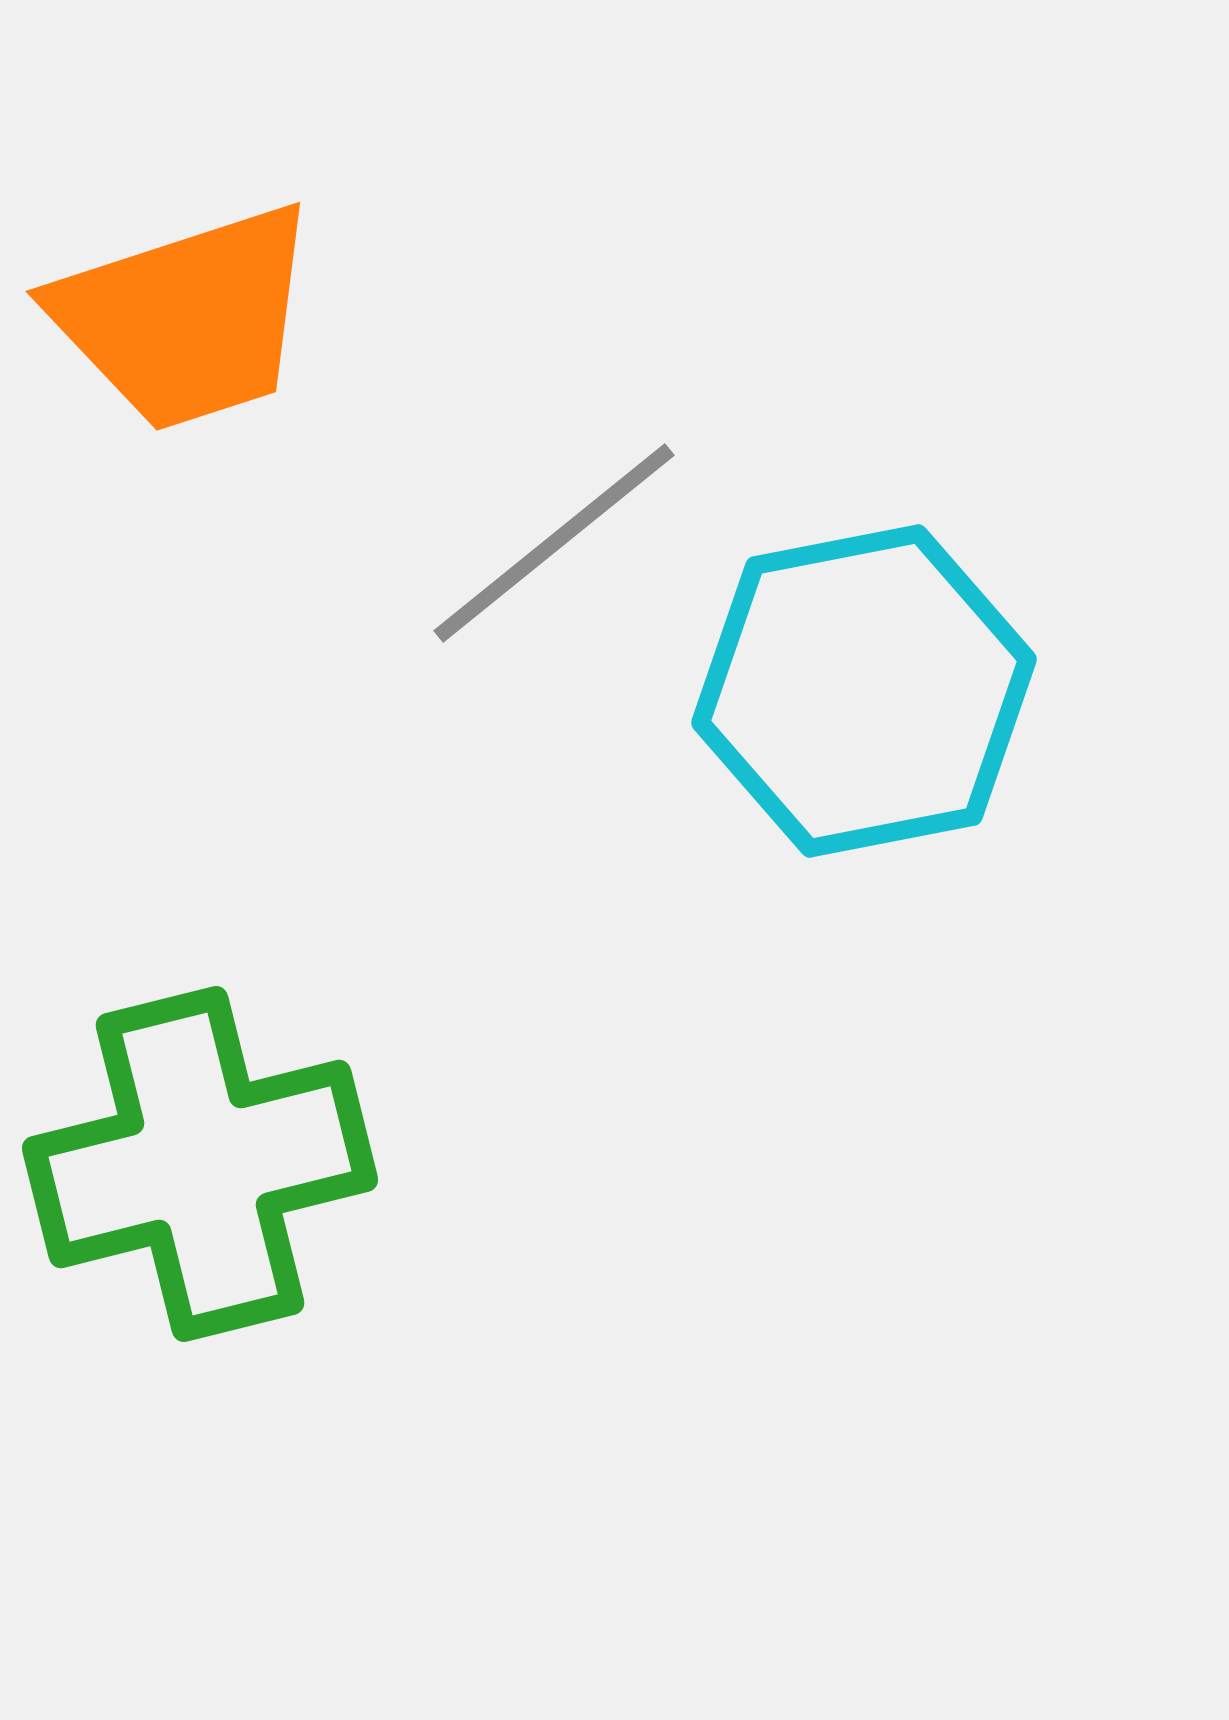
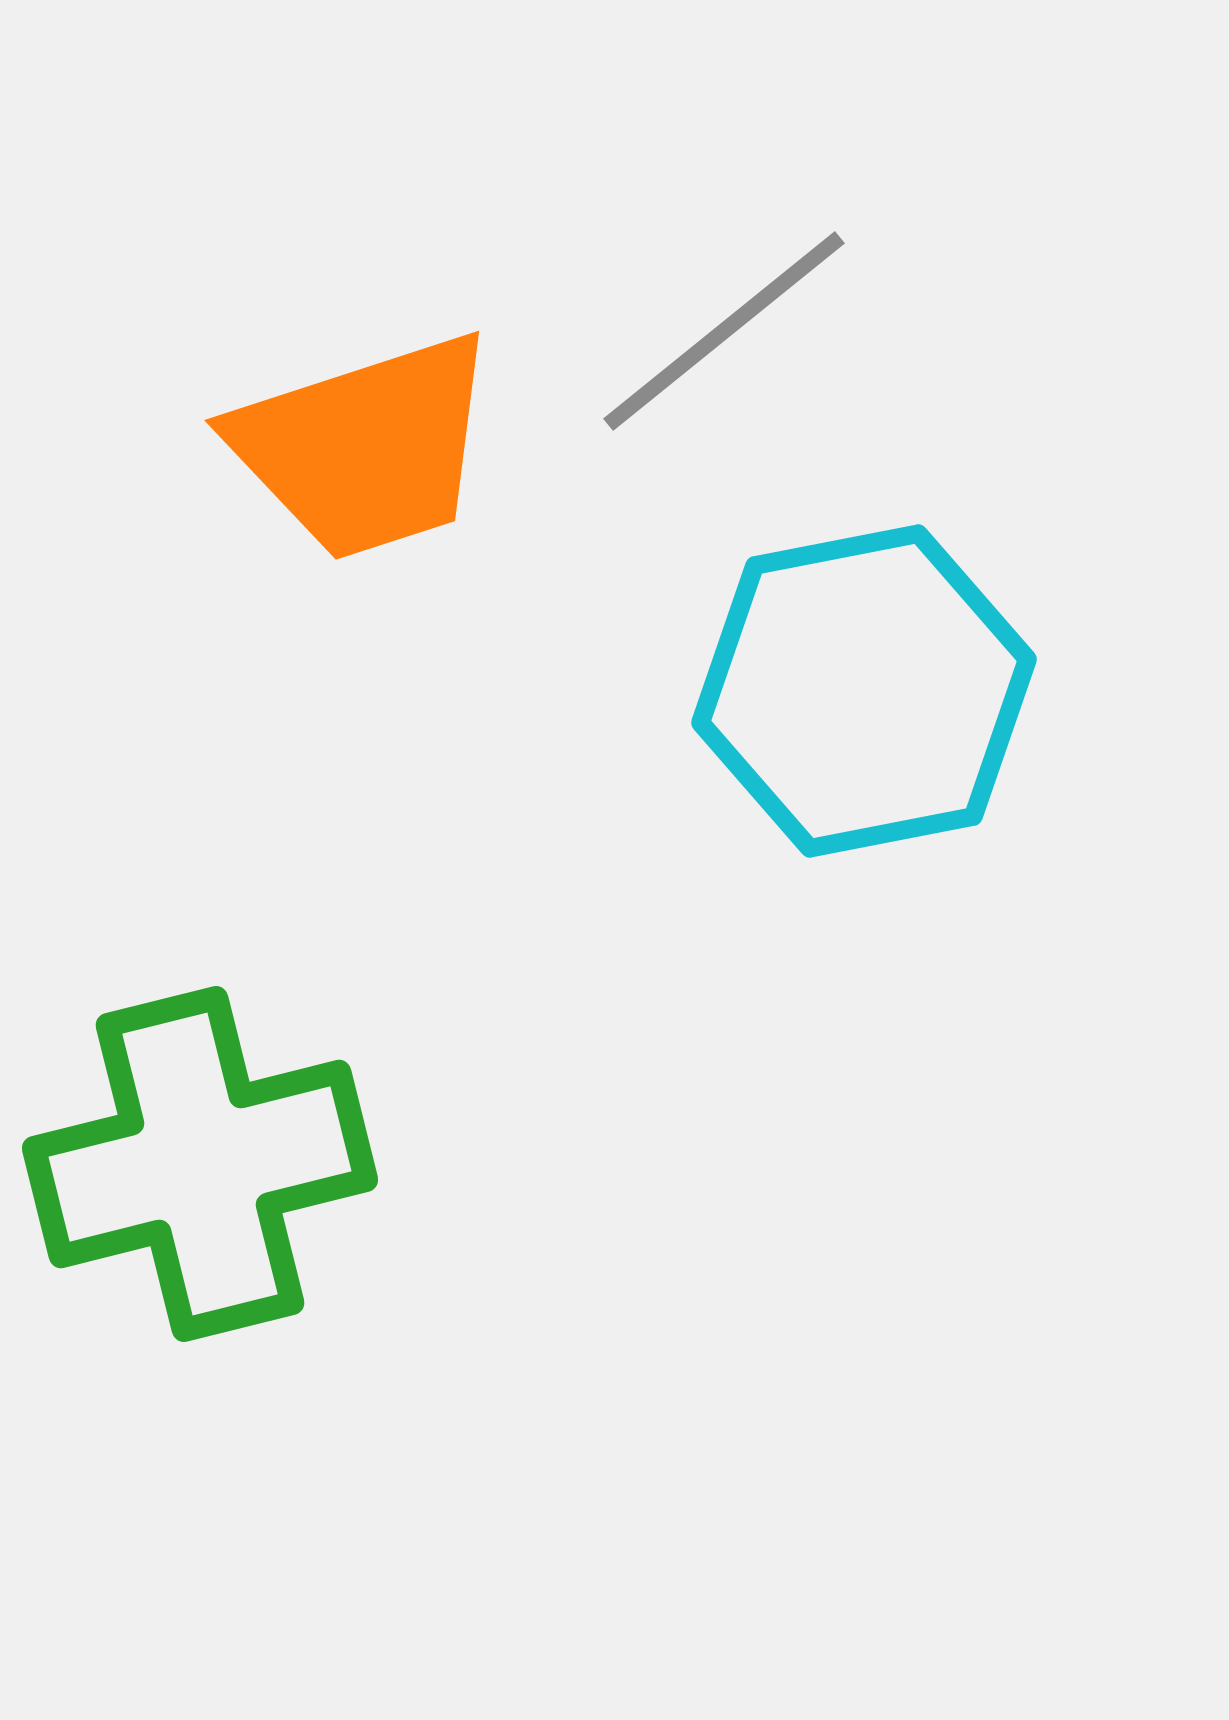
orange trapezoid: moved 179 px right, 129 px down
gray line: moved 170 px right, 212 px up
